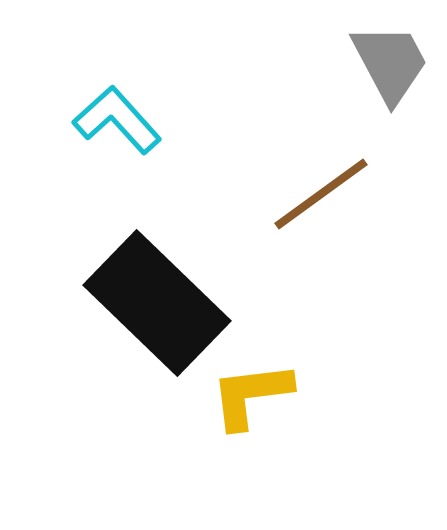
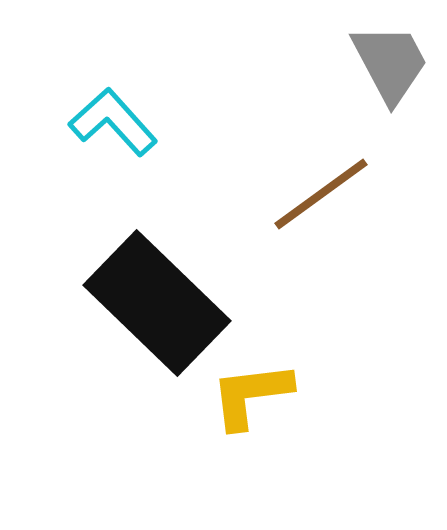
cyan L-shape: moved 4 px left, 2 px down
